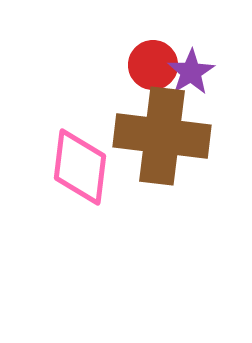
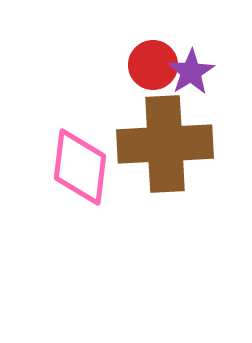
brown cross: moved 3 px right, 8 px down; rotated 10 degrees counterclockwise
